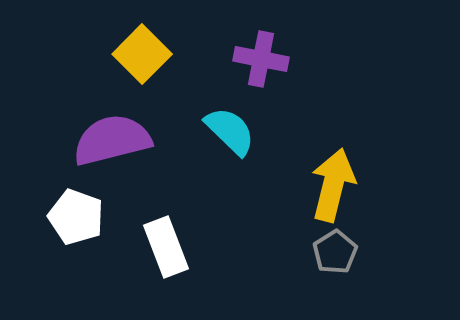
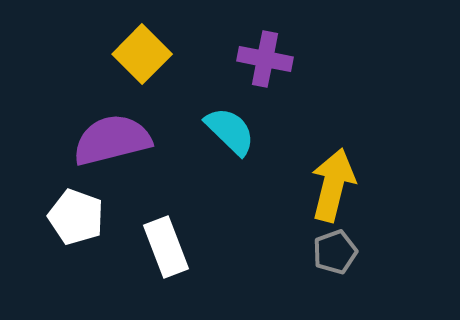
purple cross: moved 4 px right
gray pentagon: rotated 12 degrees clockwise
